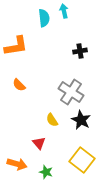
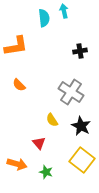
black star: moved 6 px down
